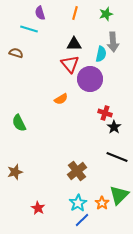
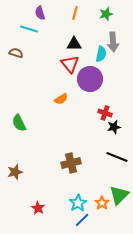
black star: rotated 24 degrees clockwise
brown cross: moved 6 px left, 8 px up; rotated 24 degrees clockwise
